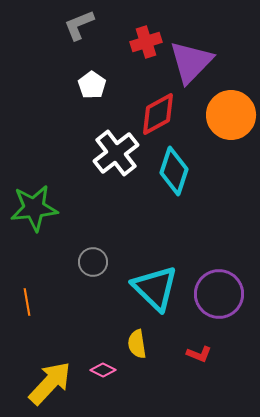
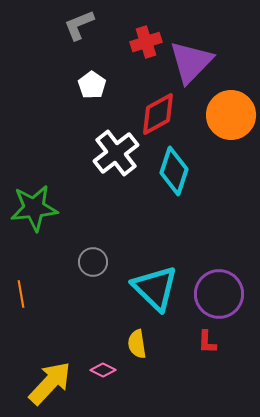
orange line: moved 6 px left, 8 px up
red L-shape: moved 8 px right, 12 px up; rotated 70 degrees clockwise
